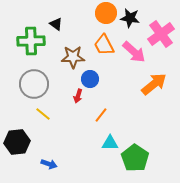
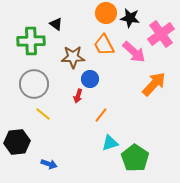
orange arrow: rotated 8 degrees counterclockwise
cyan triangle: rotated 18 degrees counterclockwise
